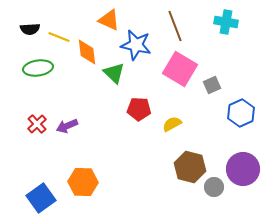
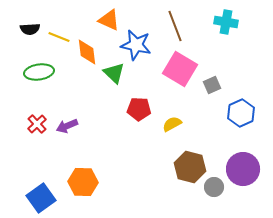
green ellipse: moved 1 px right, 4 px down
